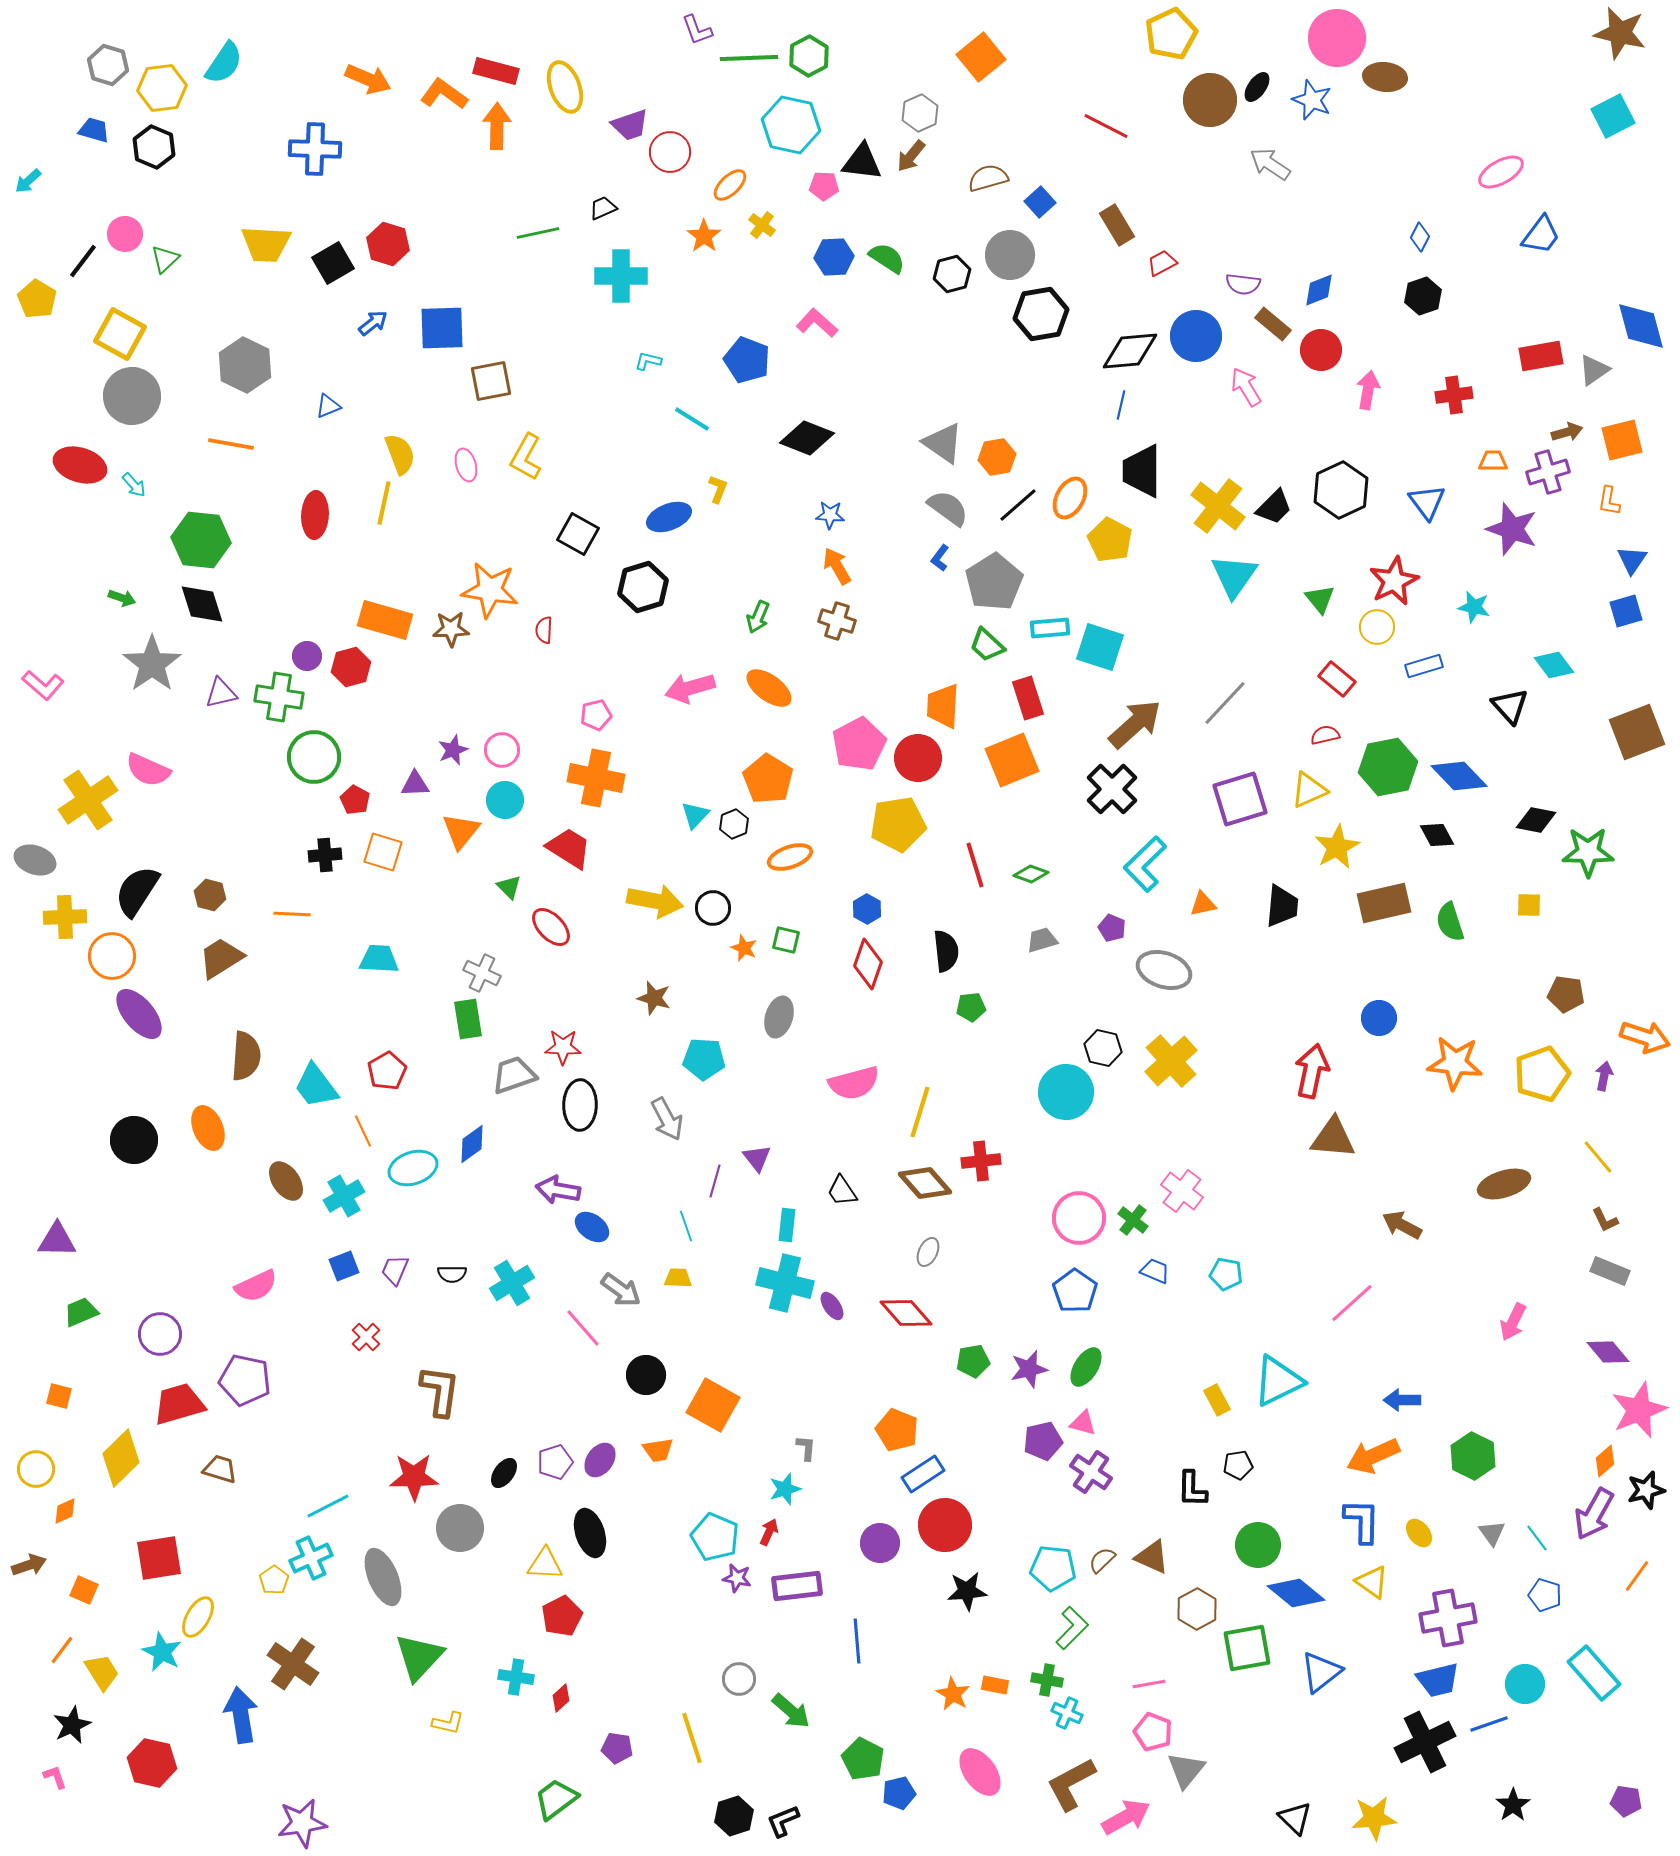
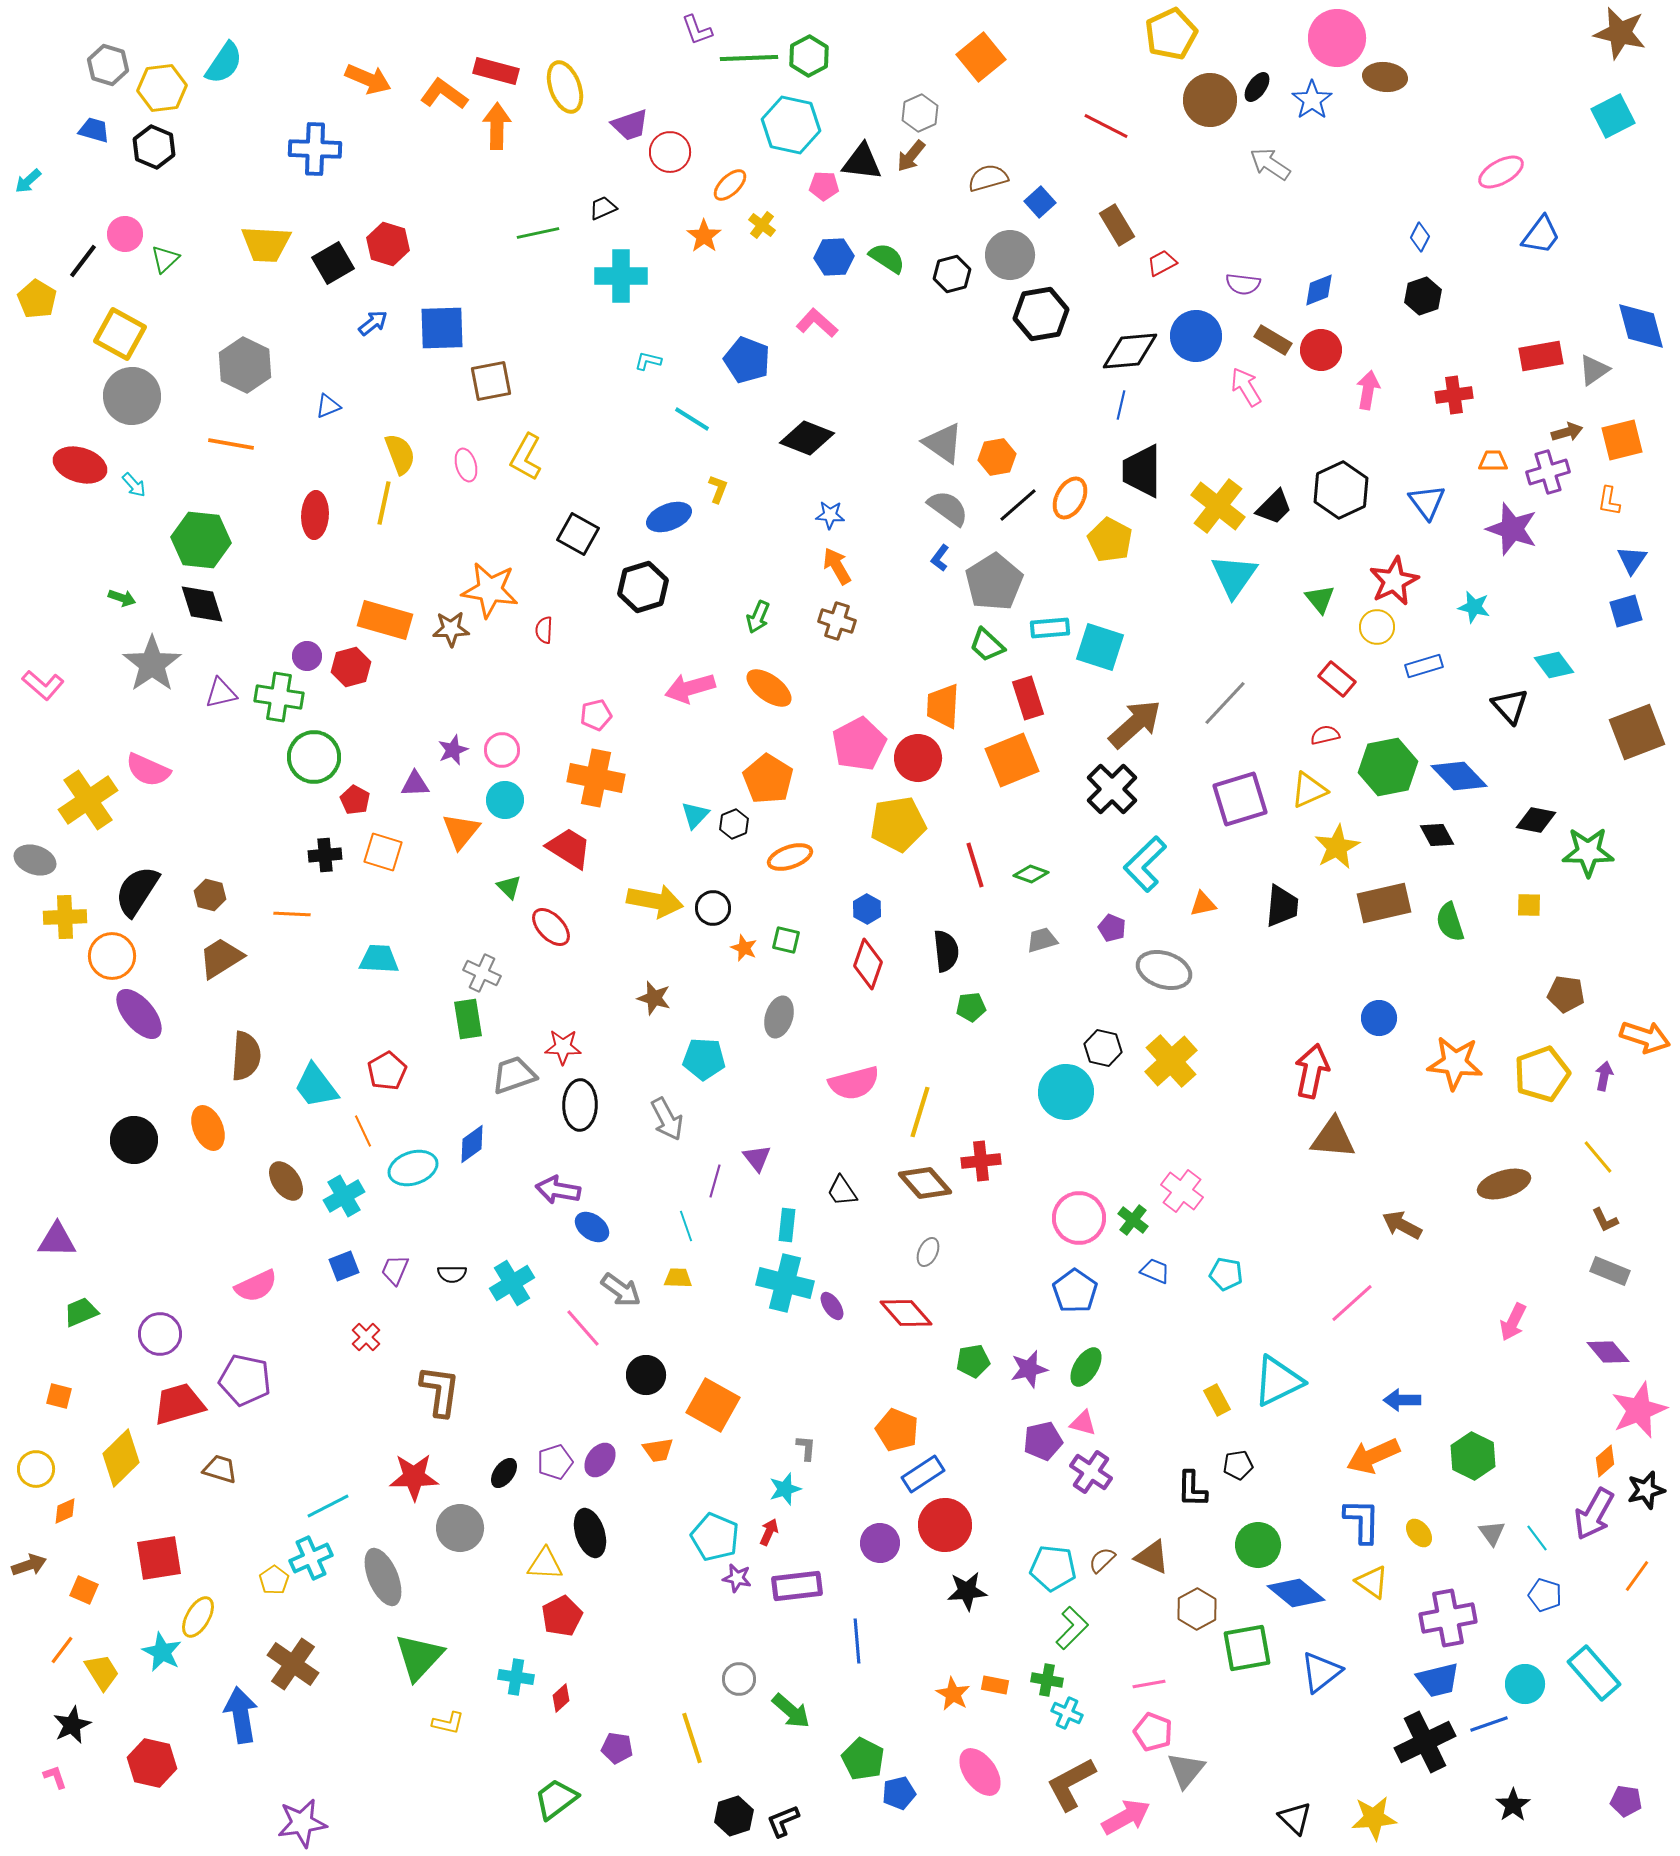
blue star at (1312, 100): rotated 15 degrees clockwise
brown rectangle at (1273, 324): moved 16 px down; rotated 9 degrees counterclockwise
